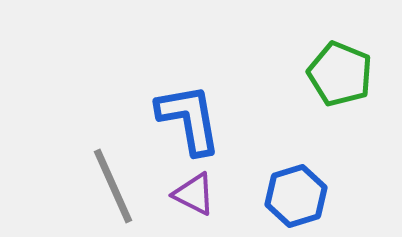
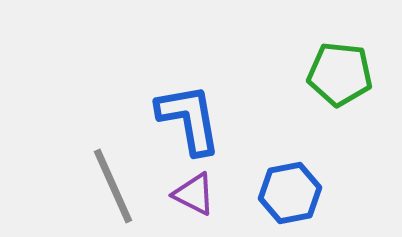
green pentagon: rotated 16 degrees counterclockwise
blue hexagon: moved 6 px left, 3 px up; rotated 6 degrees clockwise
